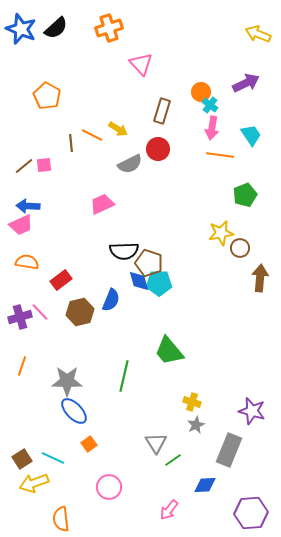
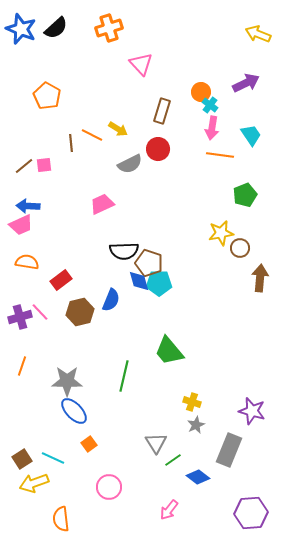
blue diamond at (205, 485): moved 7 px left, 8 px up; rotated 40 degrees clockwise
